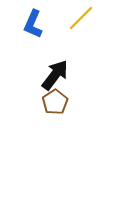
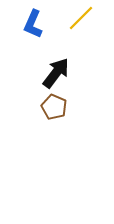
black arrow: moved 1 px right, 2 px up
brown pentagon: moved 1 px left, 5 px down; rotated 15 degrees counterclockwise
